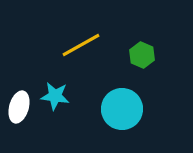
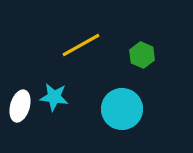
cyan star: moved 1 px left, 1 px down
white ellipse: moved 1 px right, 1 px up
